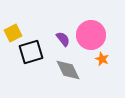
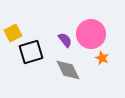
pink circle: moved 1 px up
purple semicircle: moved 2 px right, 1 px down
orange star: moved 1 px up
